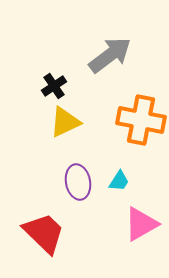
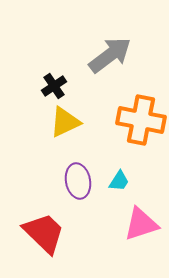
purple ellipse: moved 1 px up
pink triangle: rotated 12 degrees clockwise
